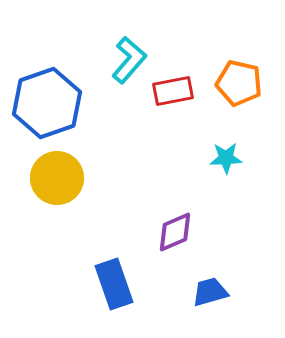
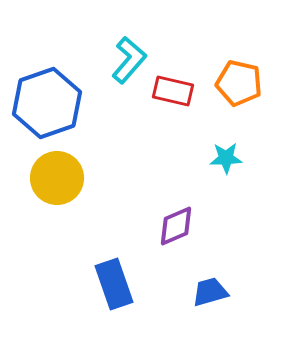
red rectangle: rotated 24 degrees clockwise
purple diamond: moved 1 px right, 6 px up
